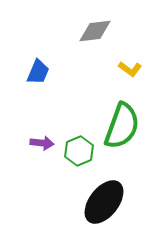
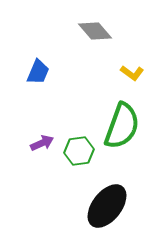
gray diamond: rotated 56 degrees clockwise
yellow L-shape: moved 2 px right, 4 px down
purple arrow: rotated 30 degrees counterclockwise
green hexagon: rotated 16 degrees clockwise
black ellipse: moved 3 px right, 4 px down
